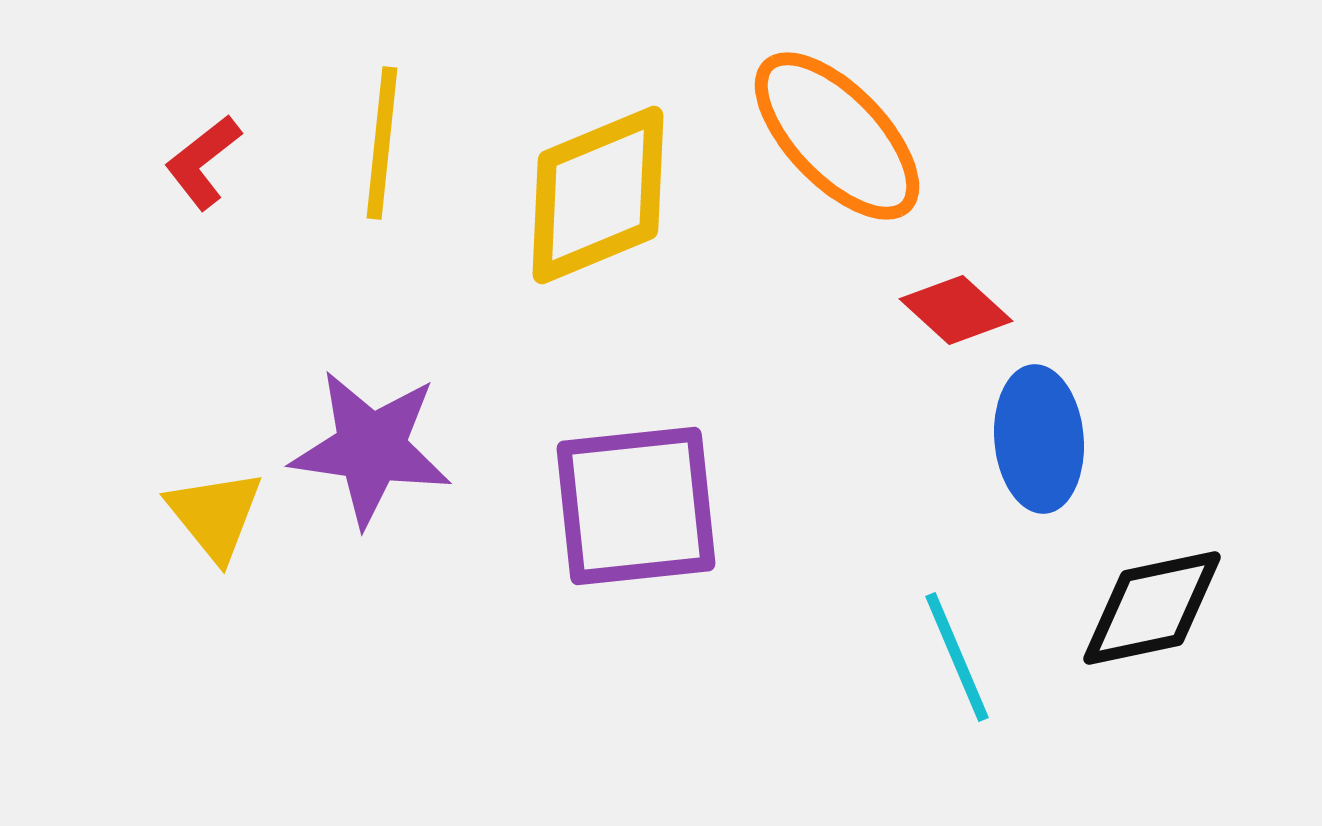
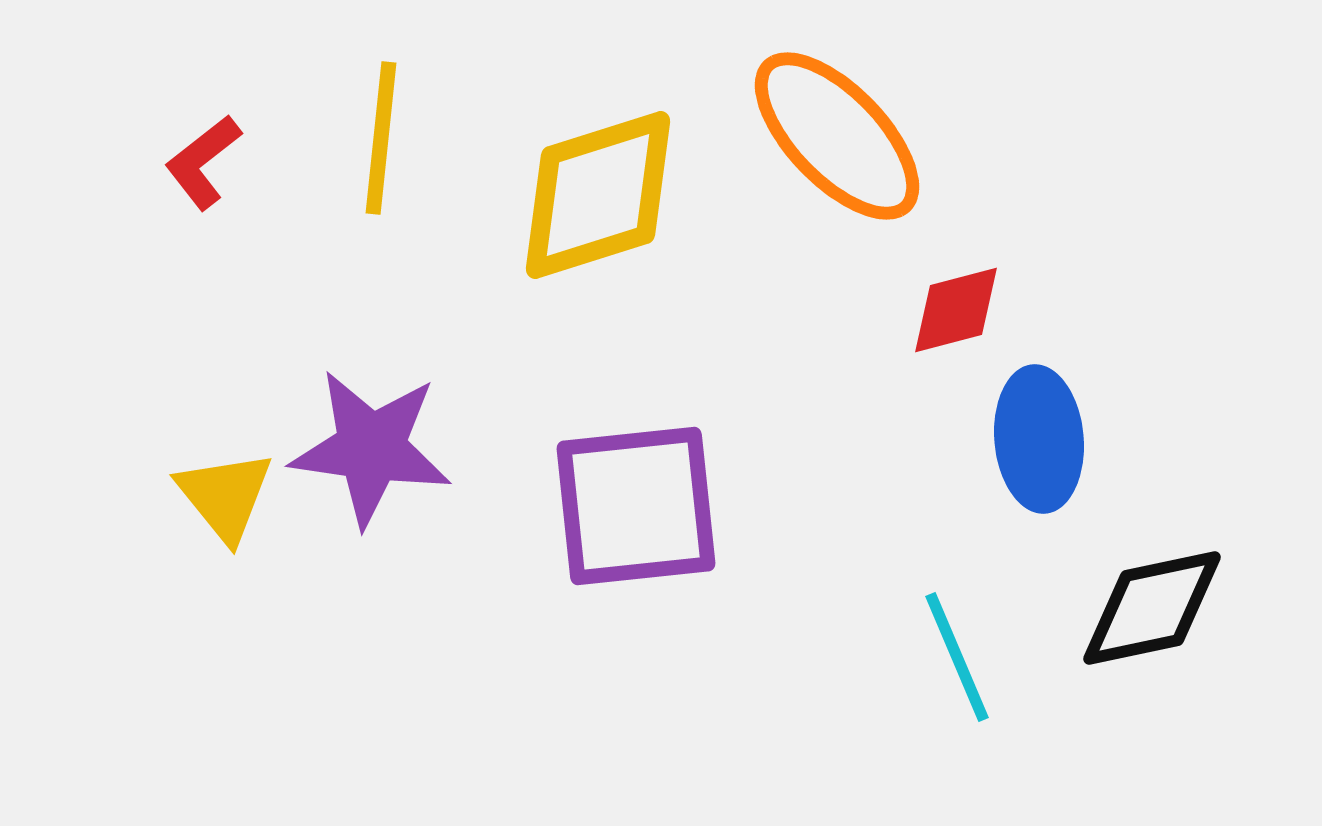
yellow line: moved 1 px left, 5 px up
yellow diamond: rotated 5 degrees clockwise
red diamond: rotated 57 degrees counterclockwise
yellow triangle: moved 10 px right, 19 px up
